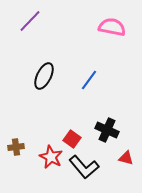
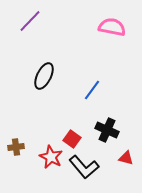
blue line: moved 3 px right, 10 px down
